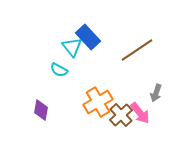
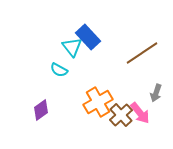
brown line: moved 5 px right, 3 px down
purple diamond: rotated 45 degrees clockwise
